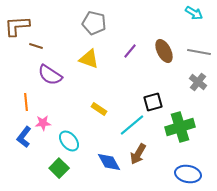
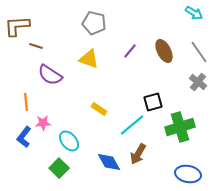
gray line: rotated 45 degrees clockwise
